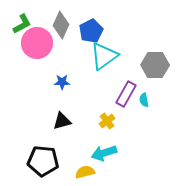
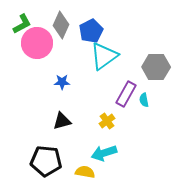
gray hexagon: moved 1 px right, 2 px down
black pentagon: moved 3 px right
yellow semicircle: rotated 24 degrees clockwise
